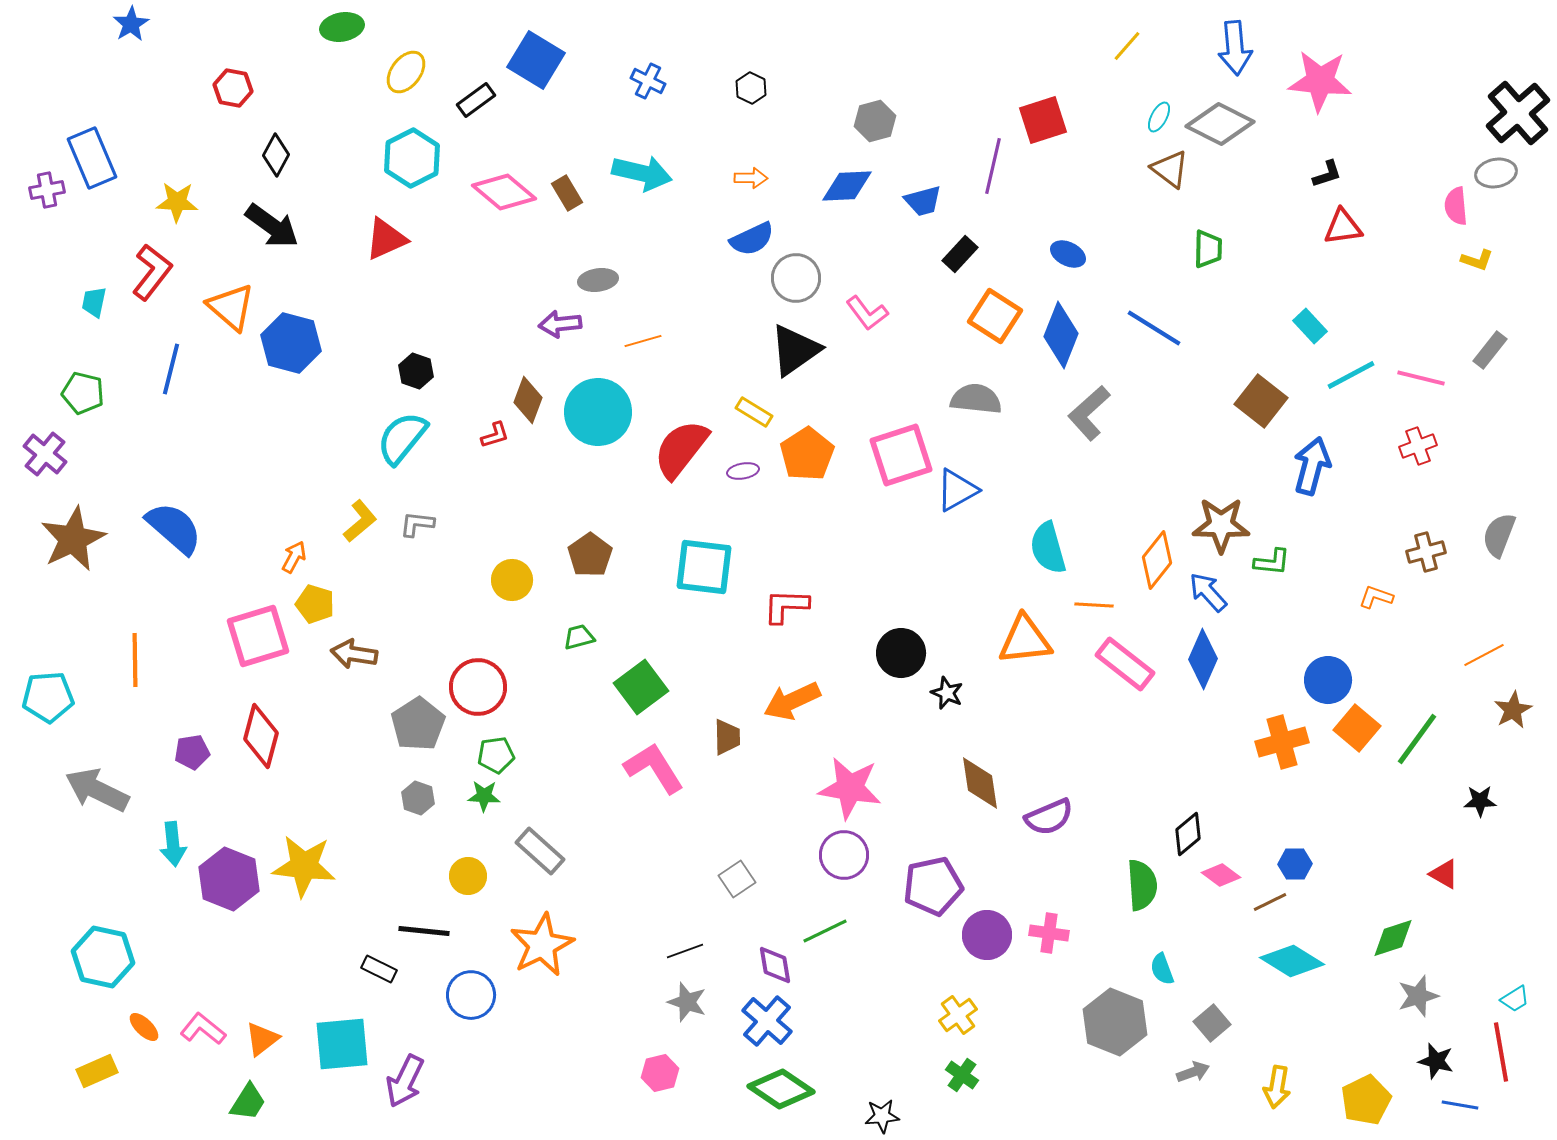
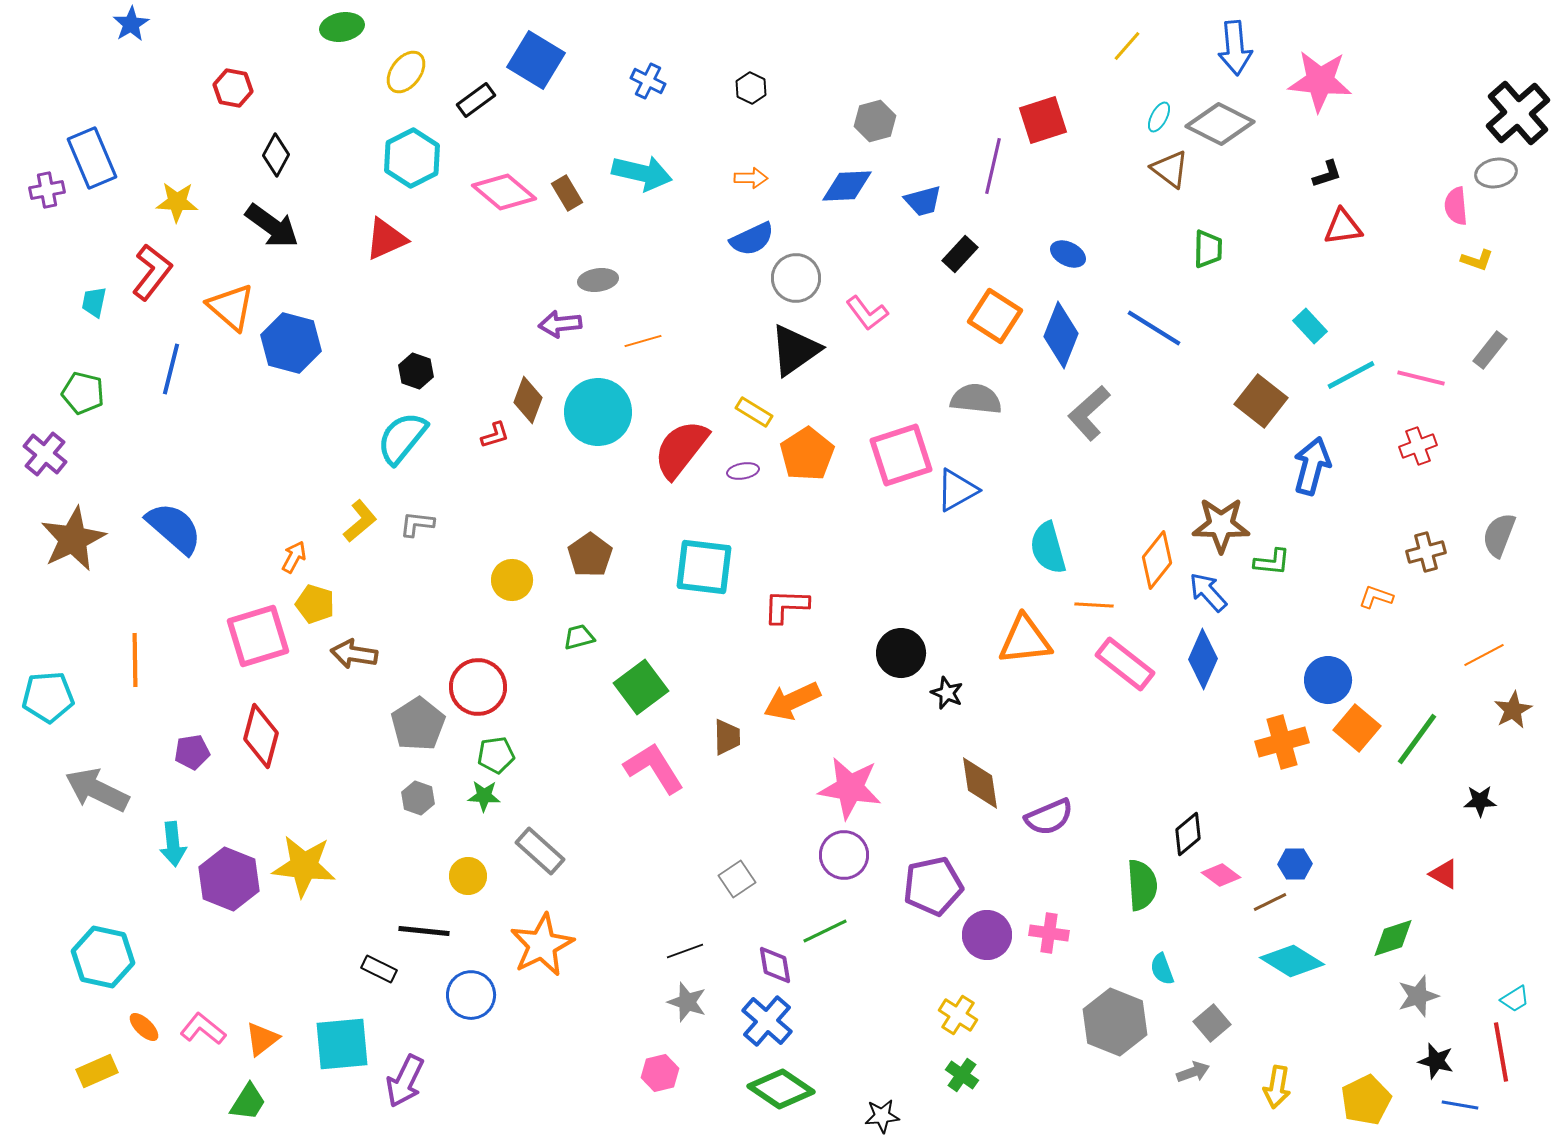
yellow cross at (958, 1015): rotated 21 degrees counterclockwise
